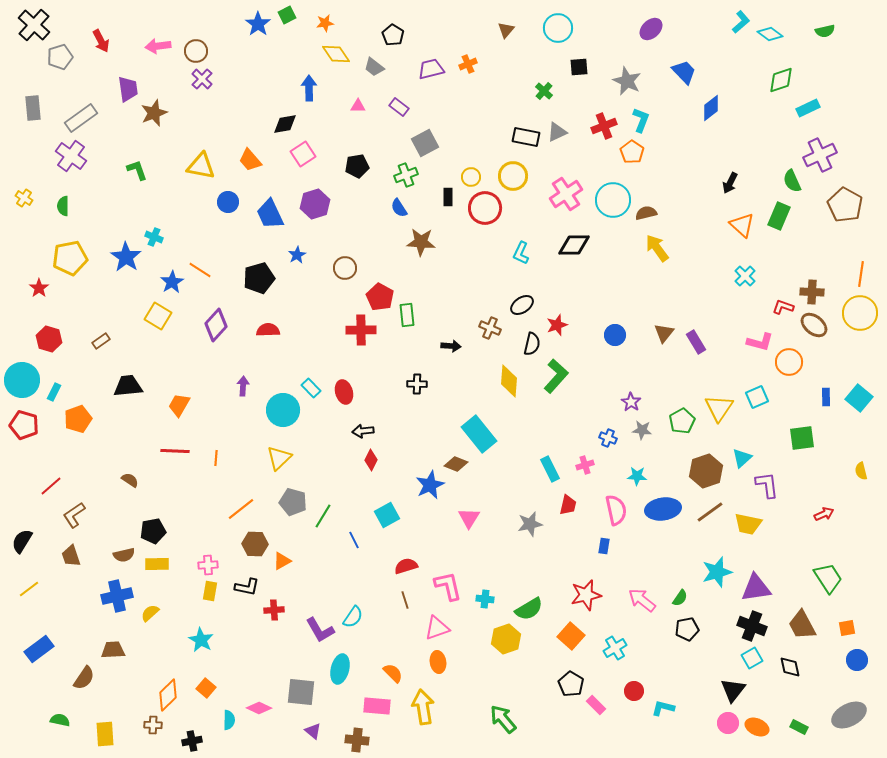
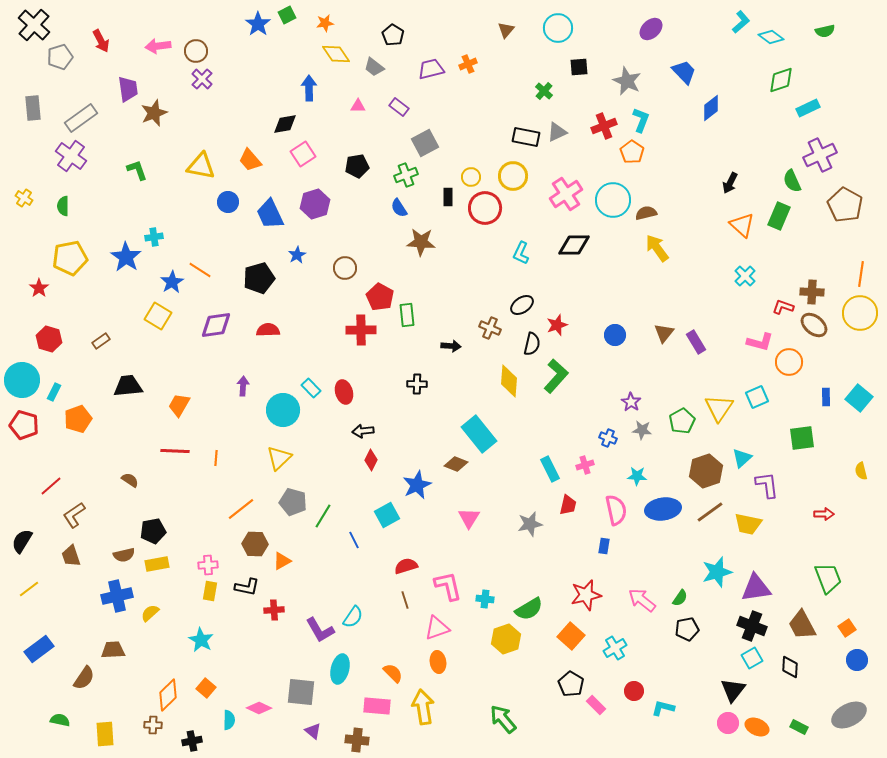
cyan diamond at (770, 34): moved 1 px right, 3 px down
cyan cross at (154, 237): rotated 30 degrees counterclockwise
purple diamond at (216, 325): rotated 40 degrees clockwise
blue star at (430, 485): moved 13 px left
red arrow at (824, 514): rotated 24 degrees clockwise
yellow rectangle at (157, 564): rotated 10 degrees counterclockwise
green trapezoid at (828, 578): rotated 12 degrees clockwise
orange square at (847, 628): rotated 24 degrees counterclockwise
black diamond at (790, 667): rotated 15 degrees clockwise
